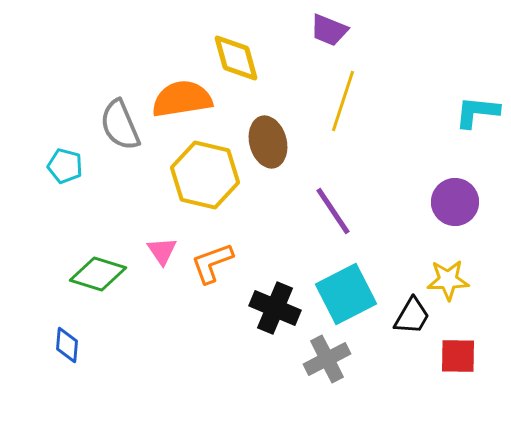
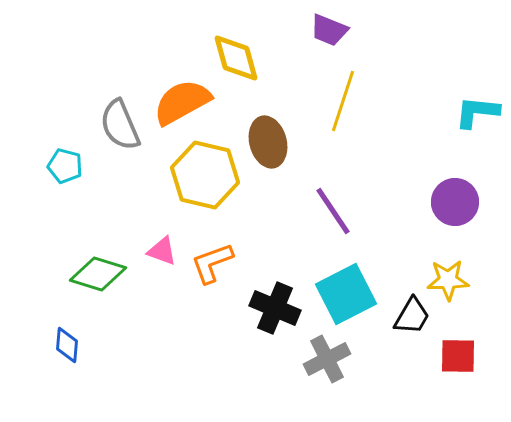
orange semicircle: moved 3 px down; rotated 20 degrees counterclockwise
pink triangle: rotated 36 degrees counterclockwise
